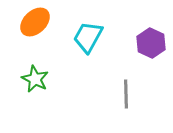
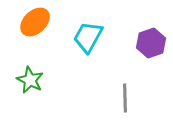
purple hexagon: rotated 16 degrees clockwise
green star: moved 5 px left, 1 px down
gray line: moved 1 px left, 4 px down
